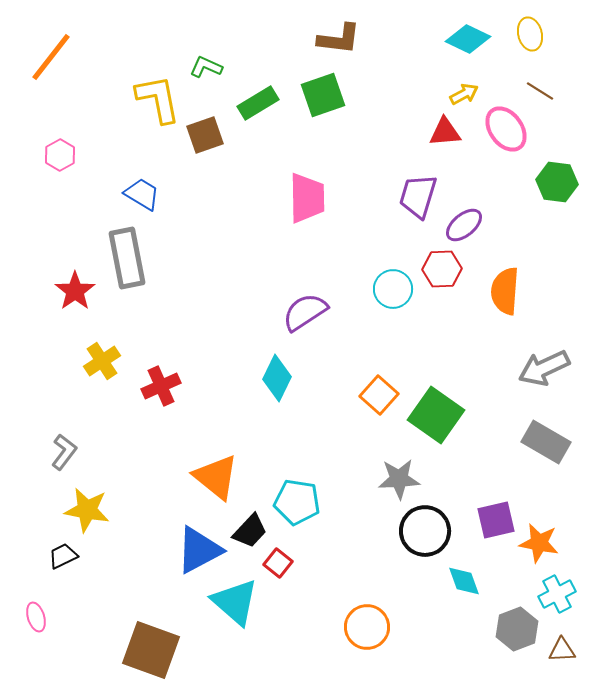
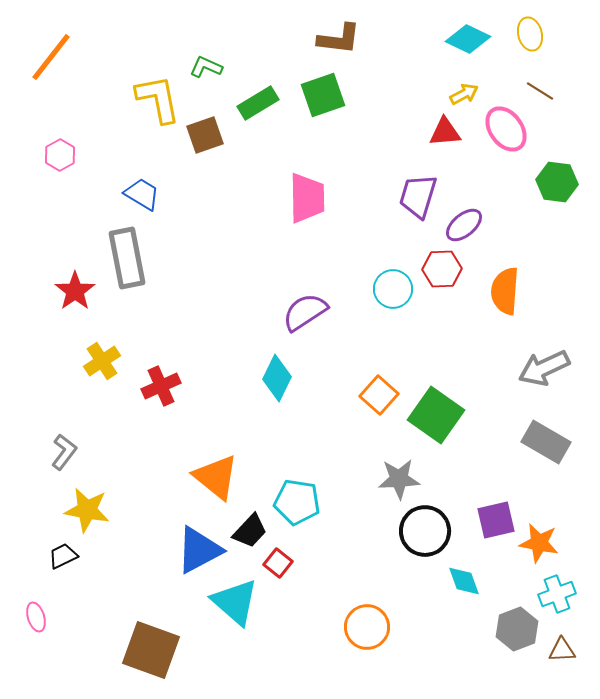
cyan cross at (557, 594): rotated 6 degrees clockwise
